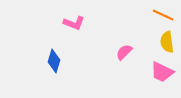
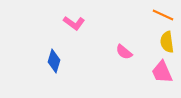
pink L-shape: rotated 15 degrees clockwise
pink semicircle: rotated 96 degrees counterclockwise
pink trapezoid: rotated 40 degrees clockwise
